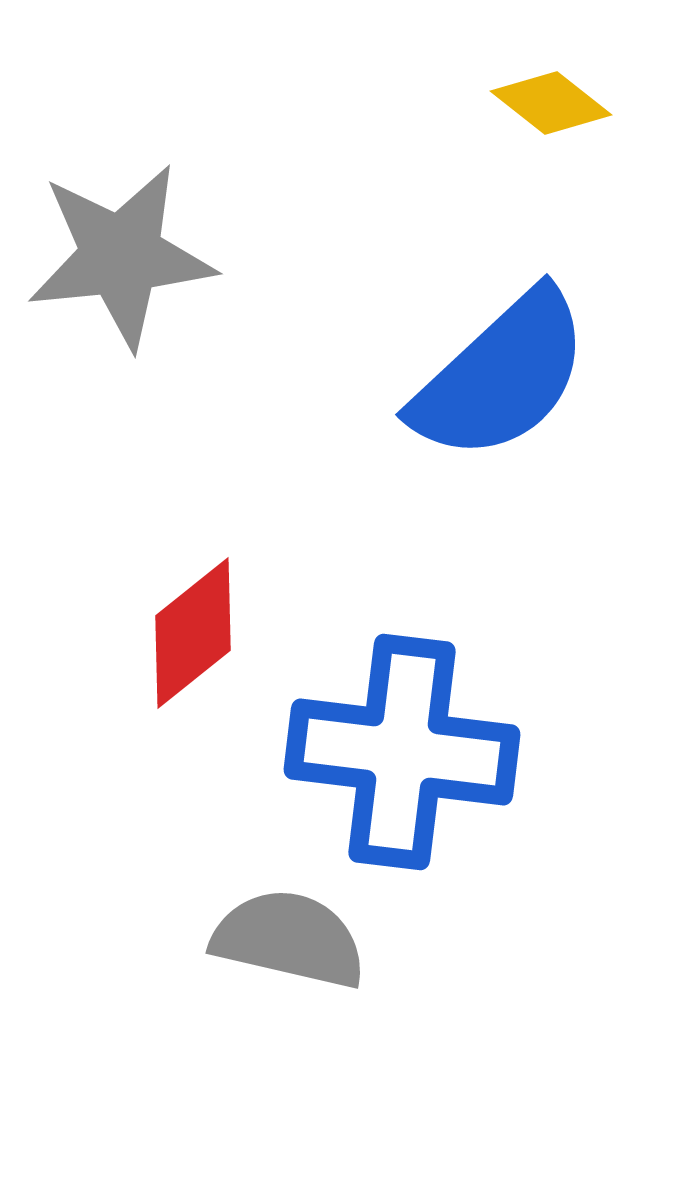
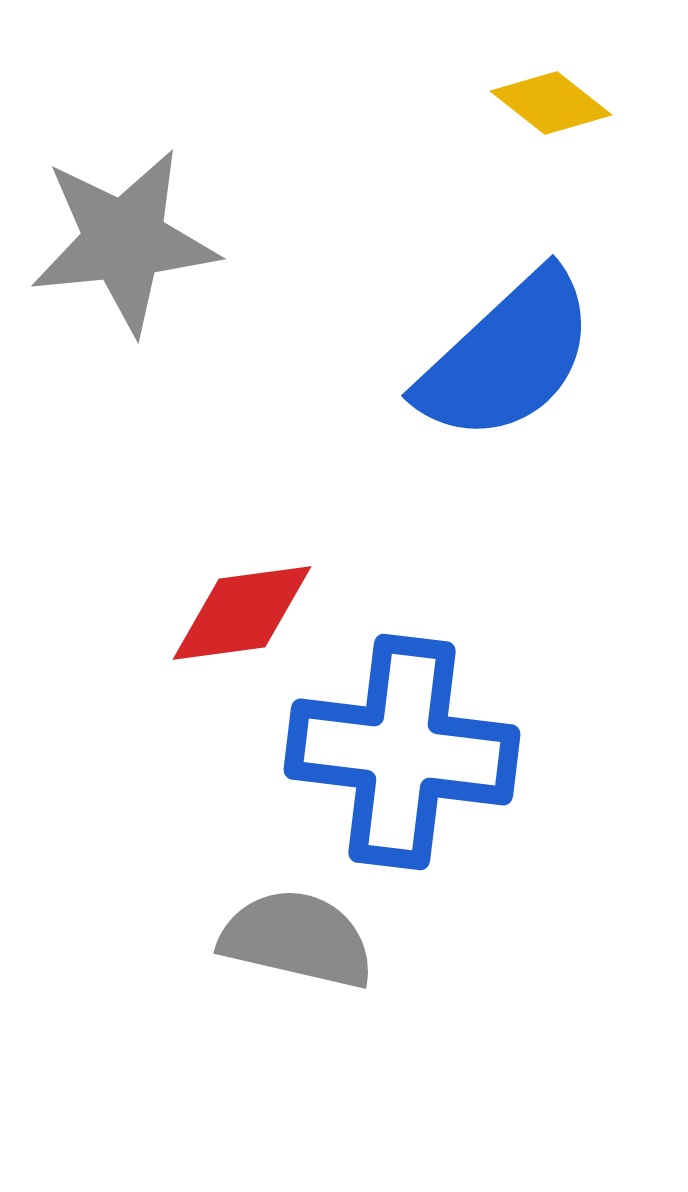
gray star: moved 3 px right, 15 px up
blue semicircle: moved 6 px right, 19 px up
red diamond: moved 49 px right, 20 px up; rotated 31 degrees clockwise
gray semicircle: moved 8 px right
